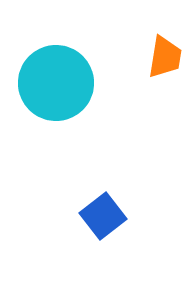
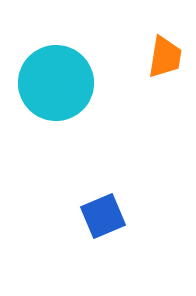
blue square: rotated 15 degrees clockwise
